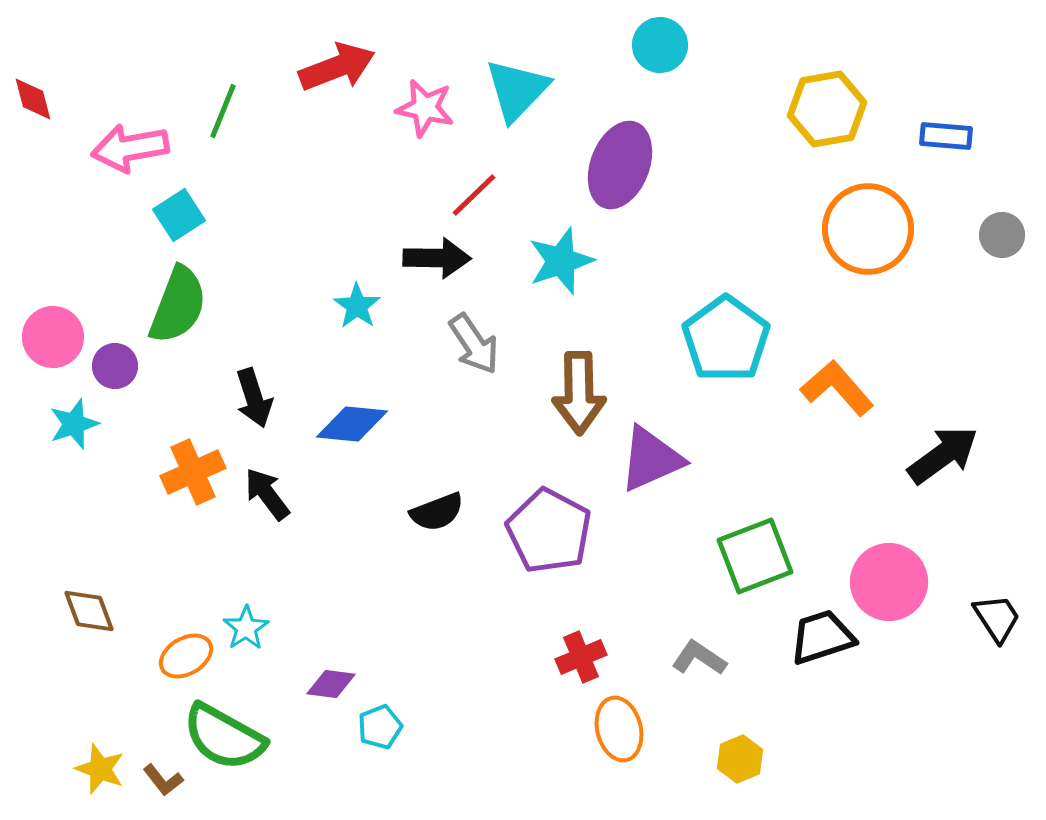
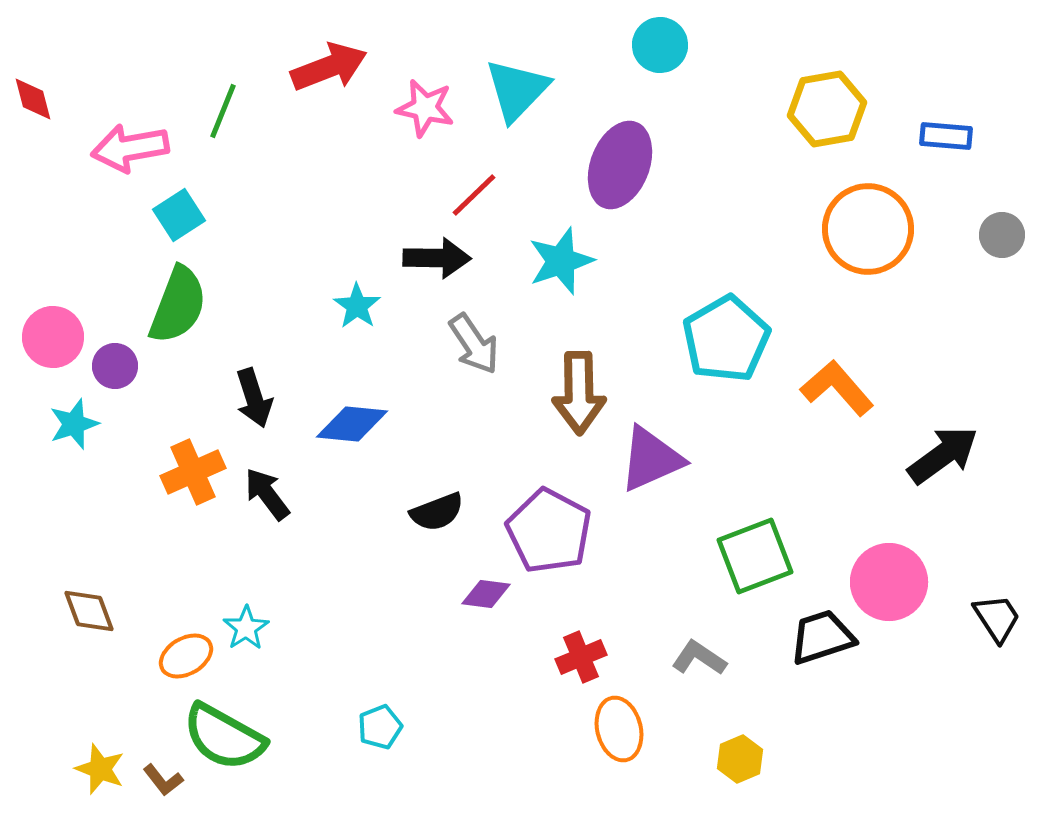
red arrow at (337, 67): moved 8 px left
cyan pentagon at (726, 339): rotated 6 degrees clockwise
purple diamond at (331, 684): moved 155 px right, 90 px up
